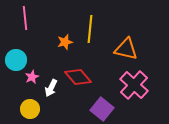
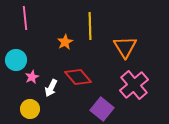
yellow line: moved 3 px up; rotated 8 degrees counterclockwise
orange star: rotated 14 degrees counterclockwise
orange triangle: moved 1 px left, 2 px up; rotated 45 degrees clockwise
pink cross: rotated 8 degrees clockwise
